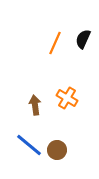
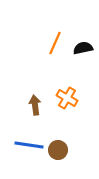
black semicircle: moved 9 px down; rotated 54 degrees clockwise
blue line: rotated 32 degrees counterclockwise
brown circle: moved 1 px right
